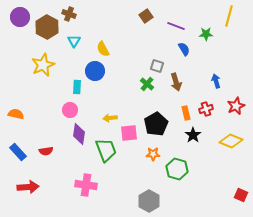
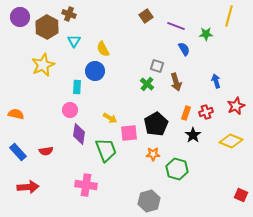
red cross: moved 3 px down
orange rectangle: rotated 32 degrees clockwise
yellow arrow: rotated 144 degrees counterclockwise
gray hexagon: rotated 15 degrees clockwise
